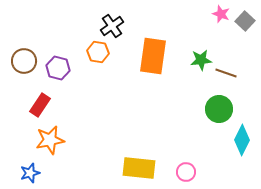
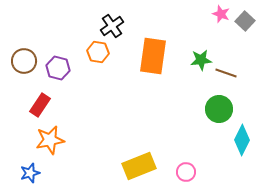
yellow rectangle: moved 2 px up; rotated 28 degrees counterclockwise
